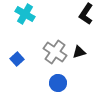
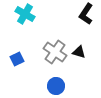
black triangle: rotated 32 degrees clockwise
blue square: rotated 16 degrees clockwise
blue circle: moved 2 px left, 3 px down
